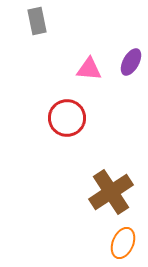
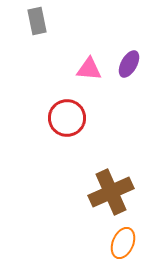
purple ellipse: moved 2 px left, 2 px down
brown cross: rotated 9 degrees clockwise
